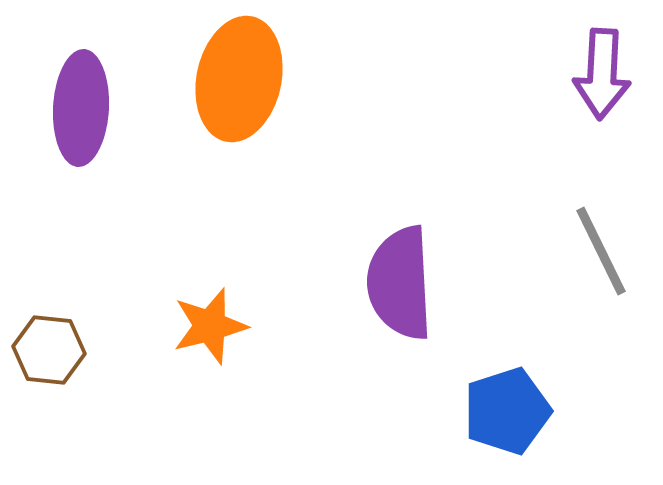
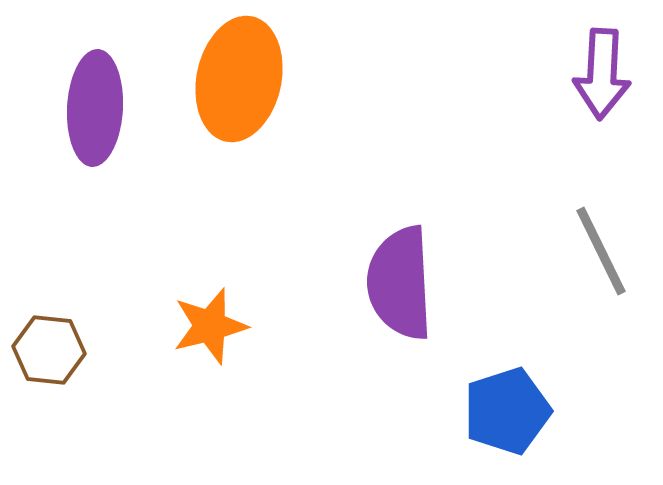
purple ellipse: moved 14 px right
